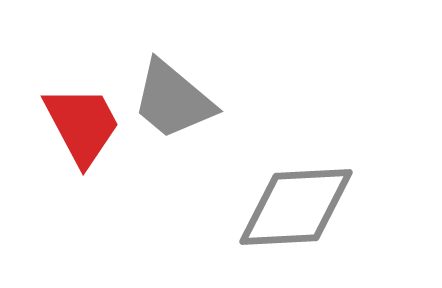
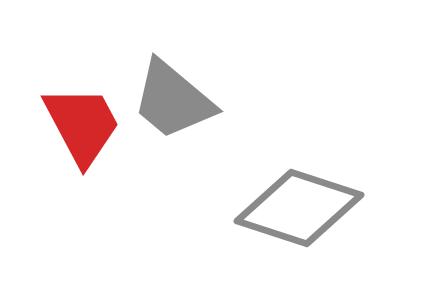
gray diamond: moved 3 px right, 1 px down; rotated 21 degrees clockwise
